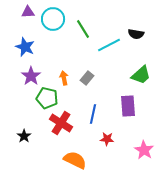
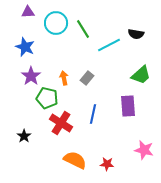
cyan circle: moved 3 px right, 4 px down
red star: moved 25 px down
pink star: rotated 18 degrees counterclockwise
